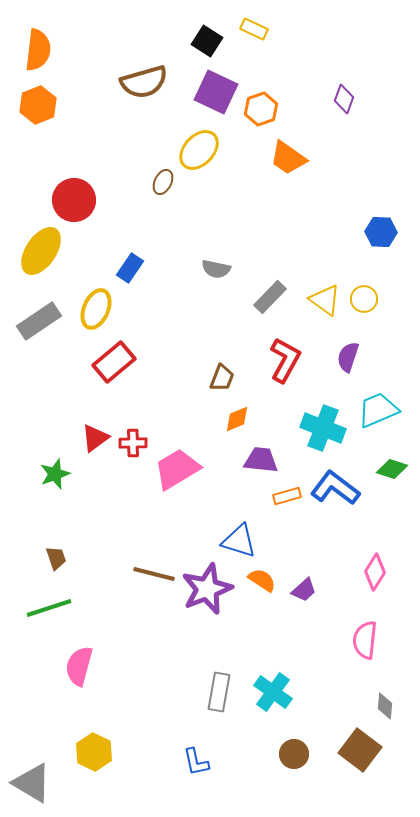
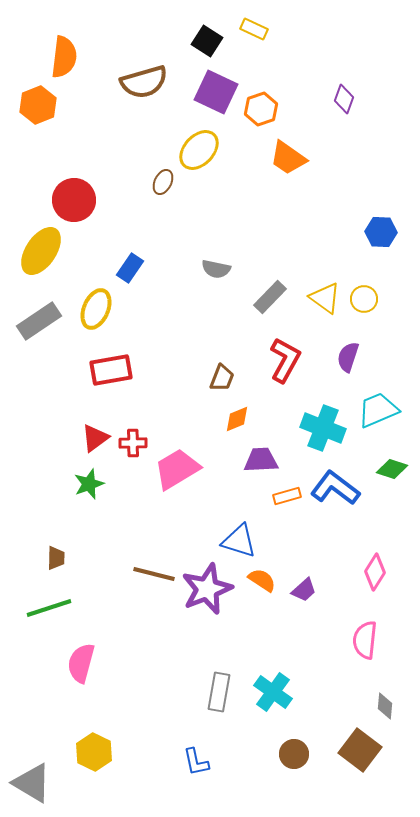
orange semicircle at (38, 50): moved 26 px right, 7 px down
yellow triangle at (325, 300): moved 2 px up
red rectangle at (114, 362): moved 3 px left, 8 px down; rotated 30 degrees clockwise
purple trapezoid at (261, 460): rotated 9 degrees counterclockwise
green star at (55, 474): moved 34 px right, 10 px down
brown trapezoid at (56, 558): rotated 20 degrees clockwise
pink semicircle at (79, 666): moved 2 px right, 3 px up
